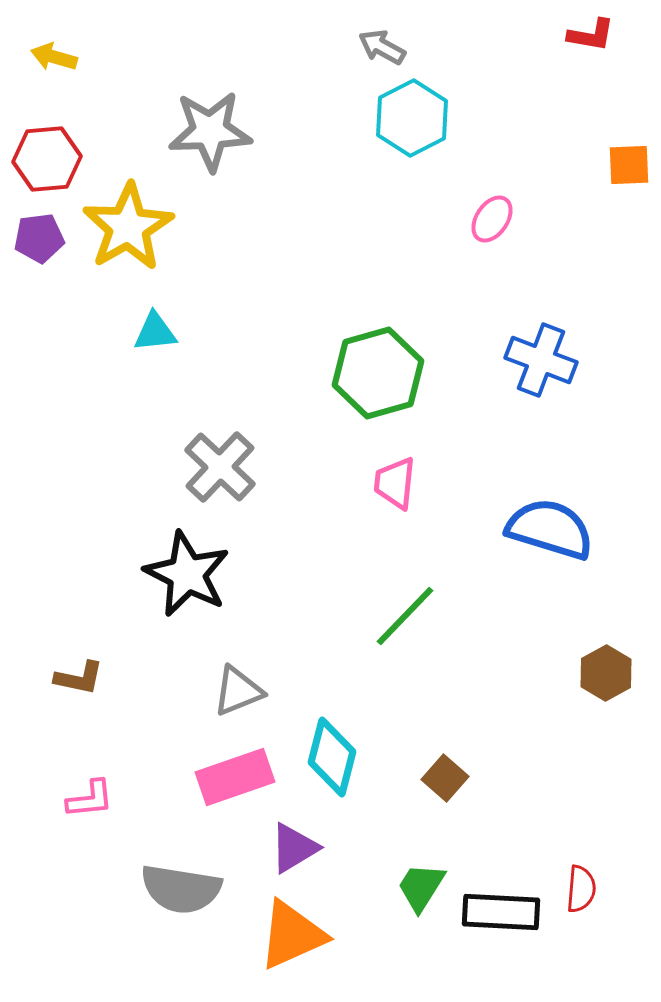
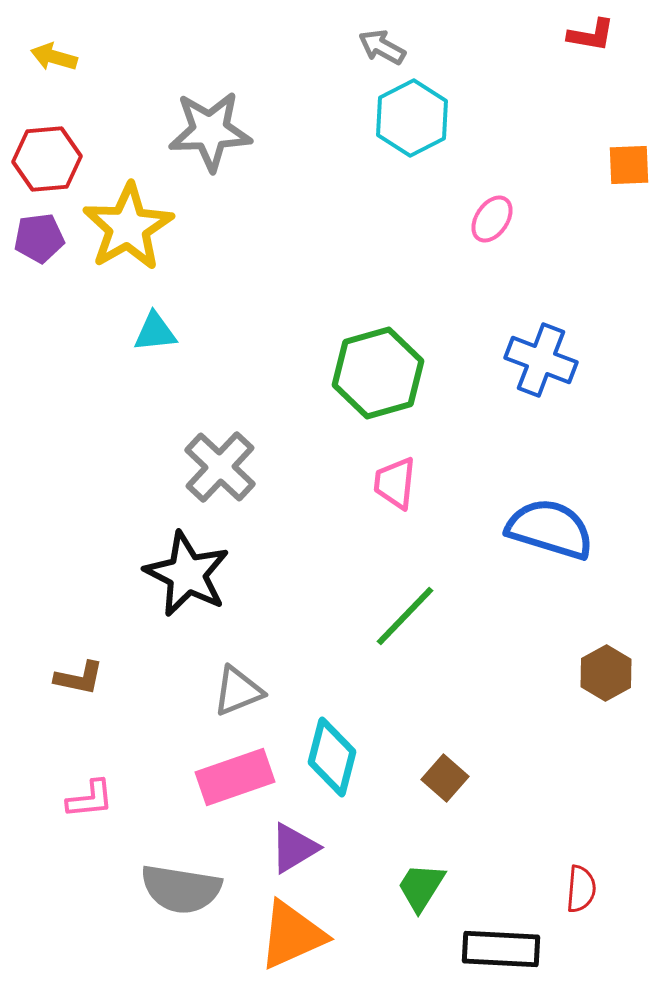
black rectangle: moved 37 px down
